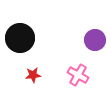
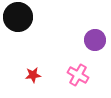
black circle: moved 2 px left, 21 px up
